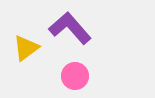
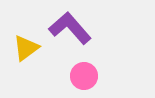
pink circle: moved 9 px right
